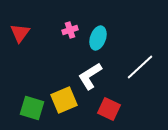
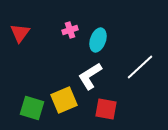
cyan ellipse: moved 2 px down
red square: moved 3 px left; rotated 15 degrees counterclockwise
